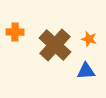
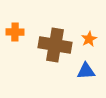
orange star: rotated 28 degrees clockwise
brown cross: rotated 32 degrees counterclockwise
